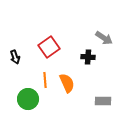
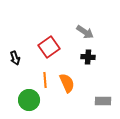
gray arrow: moved 19 px left, 6 px up
black arrow: moved 1 px down
green circle: moved 1 px right, 1 px down
